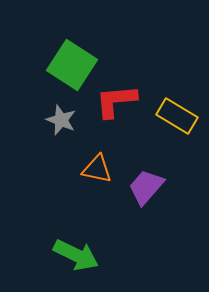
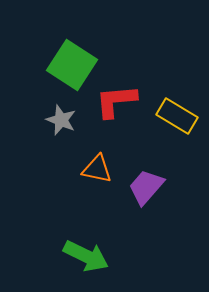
green arrow: moved 10 px right, 1 px down
